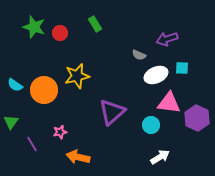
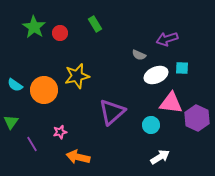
green star: rotated 15 degrees clockwise
pink triangle: moved 2 px right
